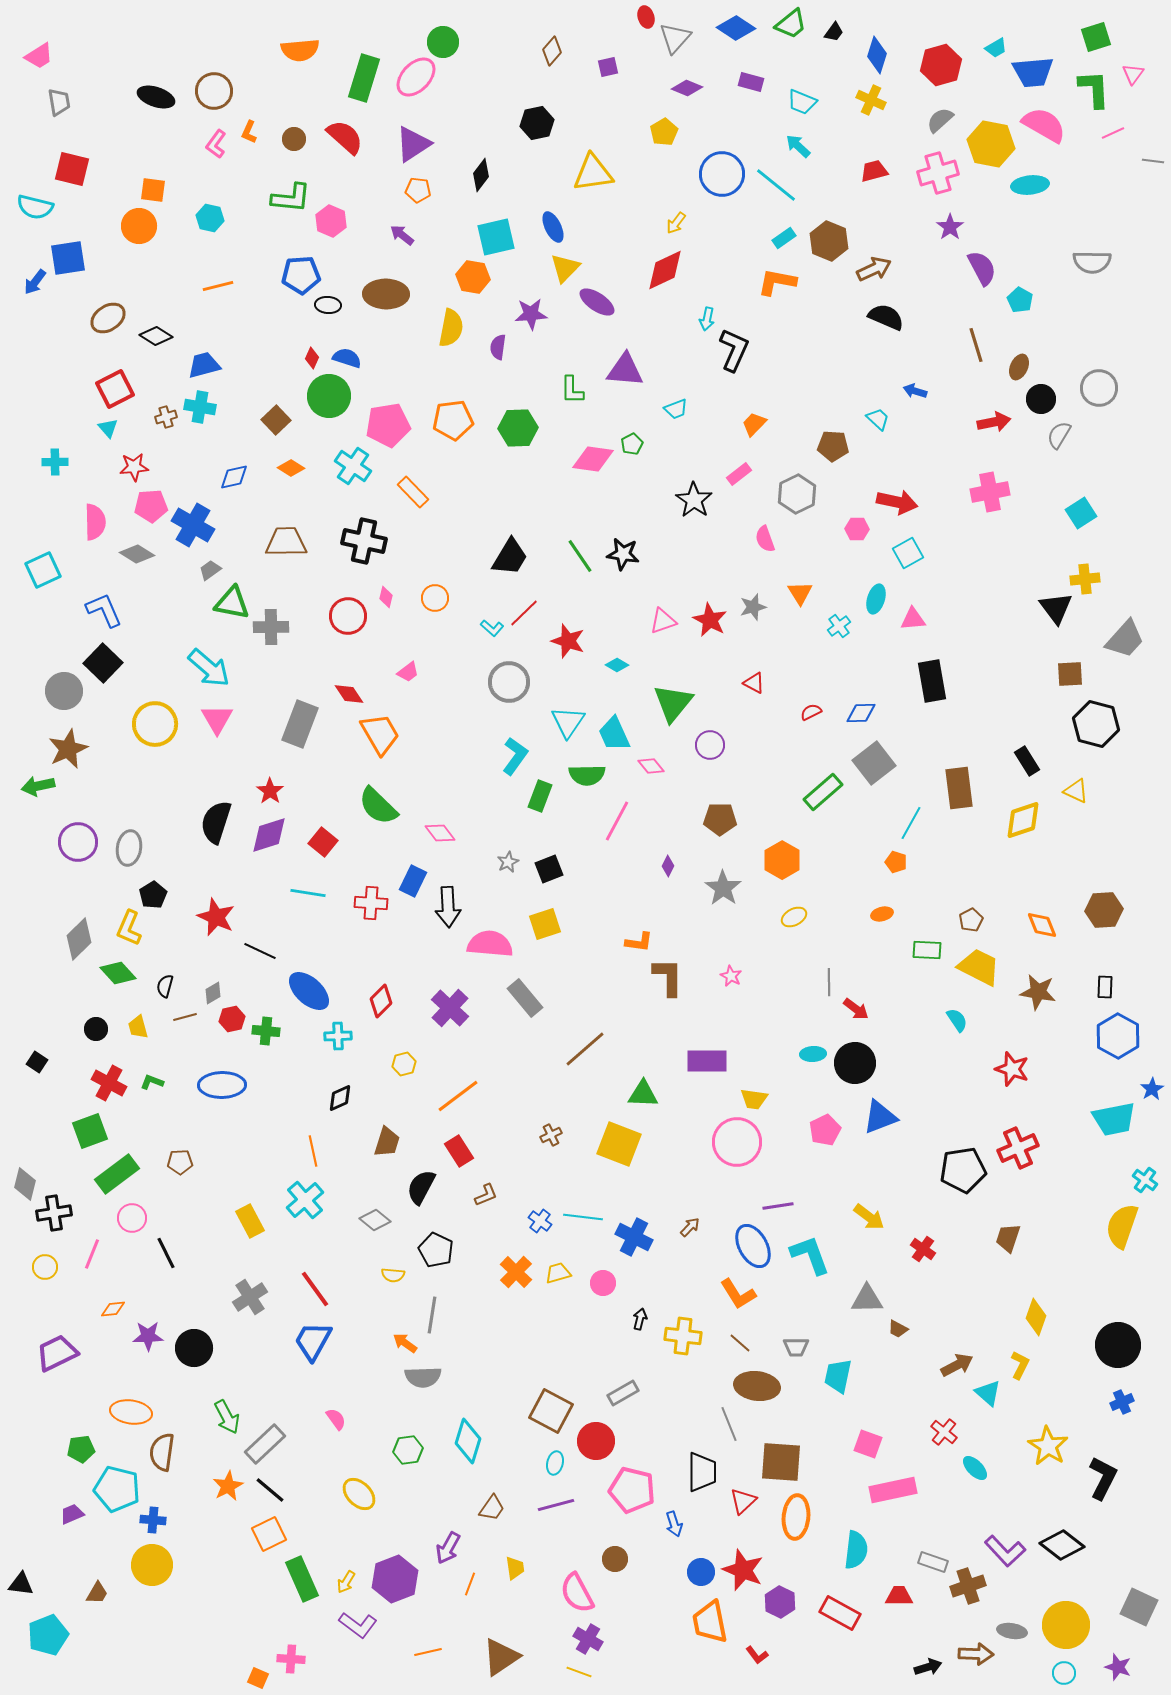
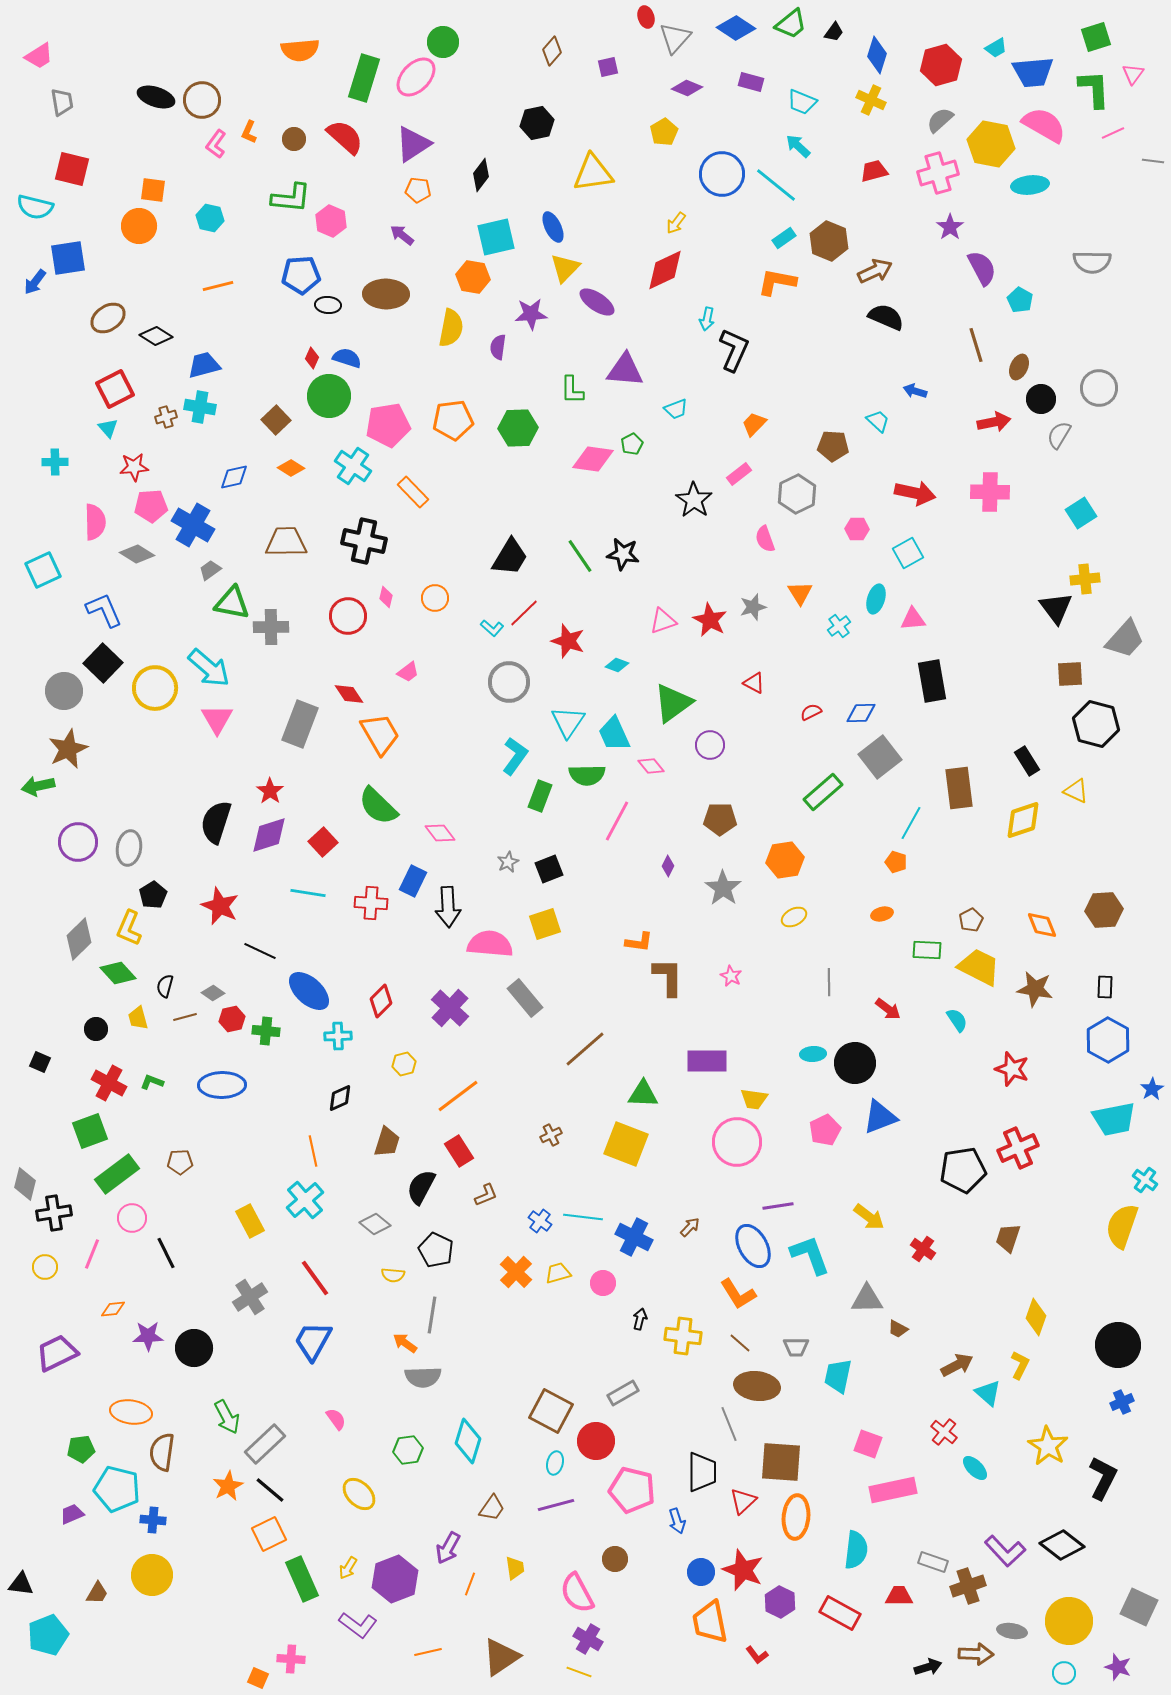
brown circle at (214, 91): moved 12 px left, 9 px down
gray trapezoid at (59, 102): moved 3 px right
brown arrow at (874, 269): moved 1 px right, 2 px down
cyan trapezoid at (878, 419): moved 2 px down
pink cross at (990, 492): rotated 12 degrees clockwise
red arrow at (897, 502): moved 18 px right, 9 px up
cyan diamond at (617, 665): rotated 10 degrees counterclockwise
green triangle at (673, 703): rotated 15 degrees clockwise
yellow circle at (155, 724): moved 36 px up
gray square at (874, 763): moved 6 px right, 6 px up
red square at (323, 842): rotated 8 degrees clockwise
orange hexagon at (782, 860): moved 3 px right; rotated 21 degrees clockwise
red star at (216, 917): moved 4 px right, 11 px up
brown star at (1038, 992): moved 3 px left, 3 px up
gray diamond at (213, 993): rotated 65 degrees clockwise
red arrow at (856, 1009): moved 32 px right
yellow trapezoid at (138, 1027): moved 9 px up
blue hexagon at (1118, 1036): moved 10 px left, 4 px down
black square at (37, 1062): moved 3 px right; rotated 10 degrees counterclockwise
yellow square at (619, 1144): moved 7 px right
gray diamond at (375, 1220): moved 4 px down
red line at (315, 1289): moved 11 px up
blue arrow at (674, 1524): moved 3 px right, 3 px up
yellow circle at (152, 1565): moved 10 px down
yellow arrow at (346, 1582): moved 2 px right, 14 px up
yellow circle at (1066, 1625): moved 3 px right, 4 px up
